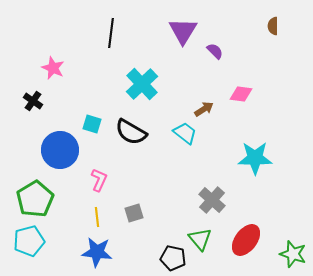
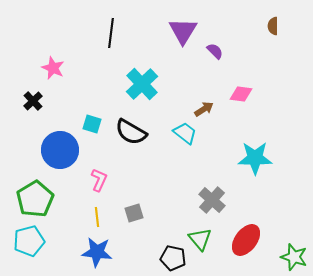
black cross: rotated 12 degrees clockwise
green star: moved 1 px right, 3 px down
